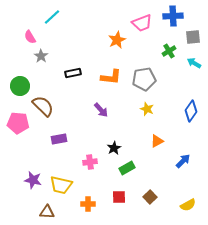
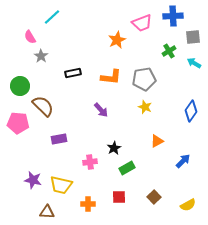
yellow star: moved 2 px left, 2 px up
brown square: moved 4 px right
